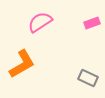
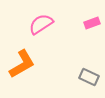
pink semicircle: moved 1 px right, 2 px down
gray rectangle: moved 1 px right, 1 px up
